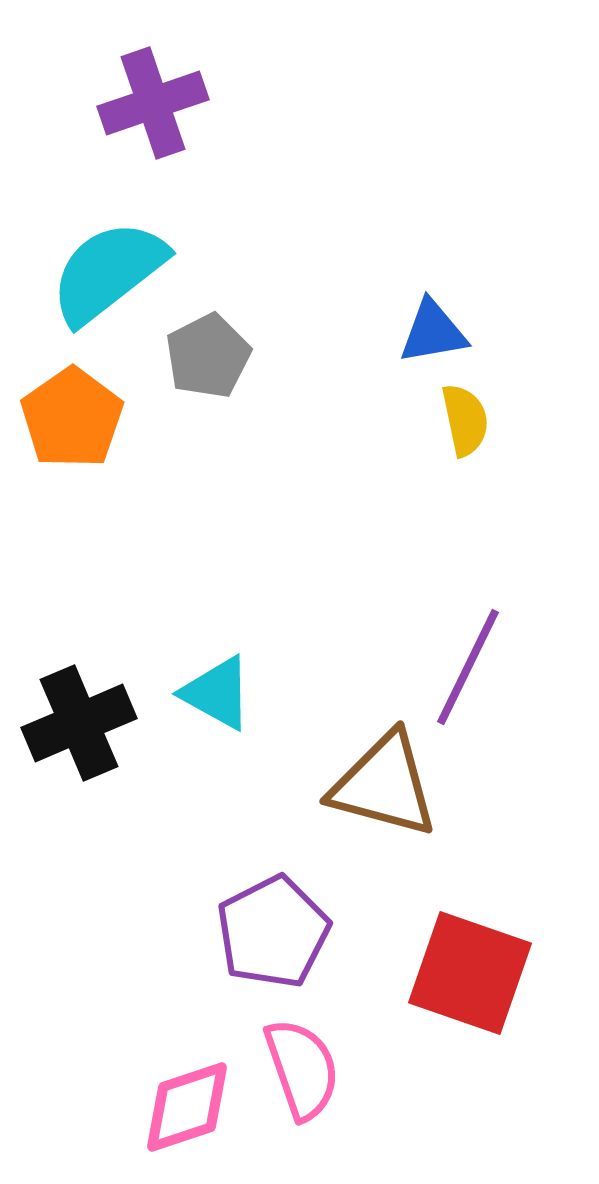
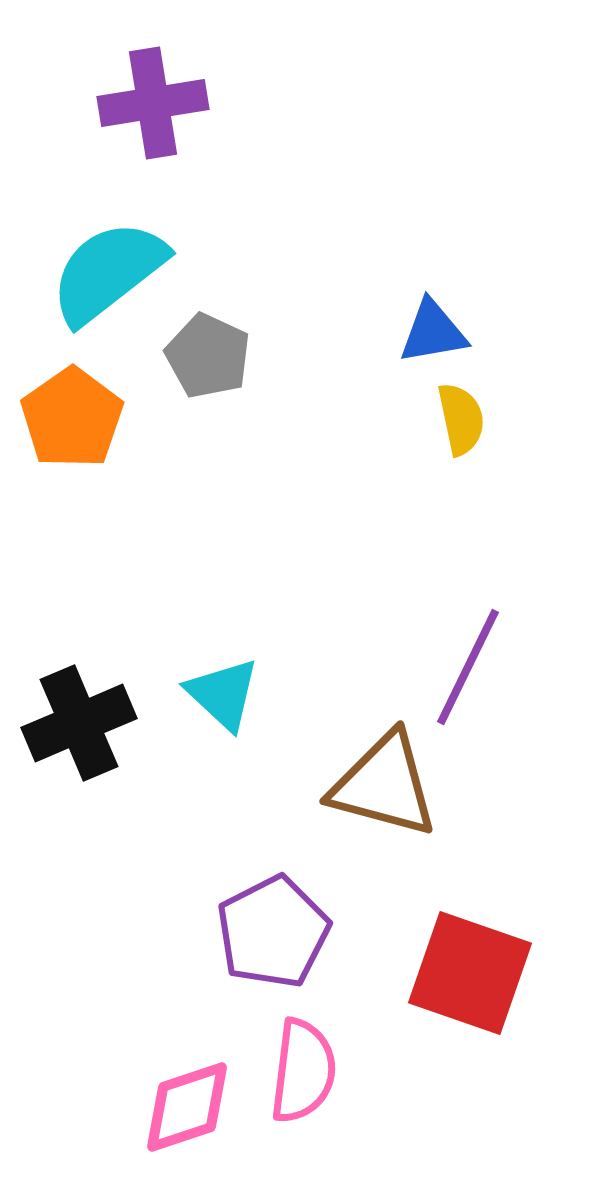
purple cross: rotated 10 degrees clockwise
gray pentagon: rotated 20 degrees counterclockwise
yellow semicircle: moved 4 px left, 1 px up
cyan triangle: moved 6 px right, 1 px down; rotated 14 degrees clockwise
pink semicircle: moved 1 px right, 2 px down; rotated 26 degrees clockwise
